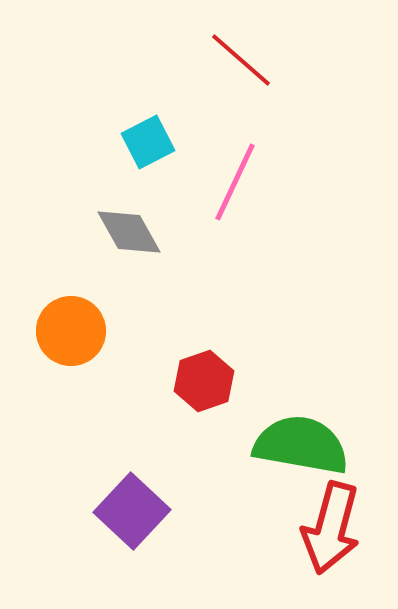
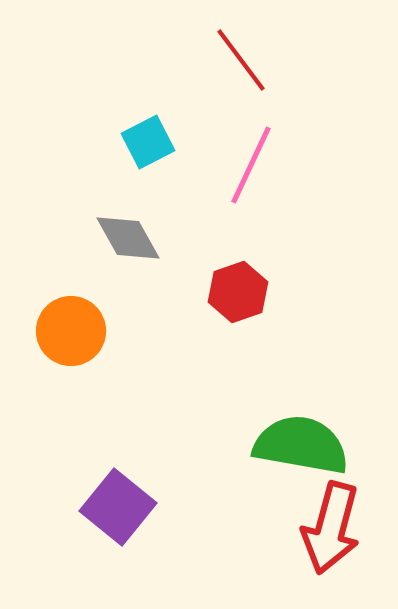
red line: rotated 12 degrees clockwise
pink line: moved 16 px right, 17 px up
gray diamond: moved 1 px left, 6 px down
red hexagon: moved 34 px right, 89 px up
purple square: moved 14 px left, 4 px up; rotated 4 degrees counterclockwise
